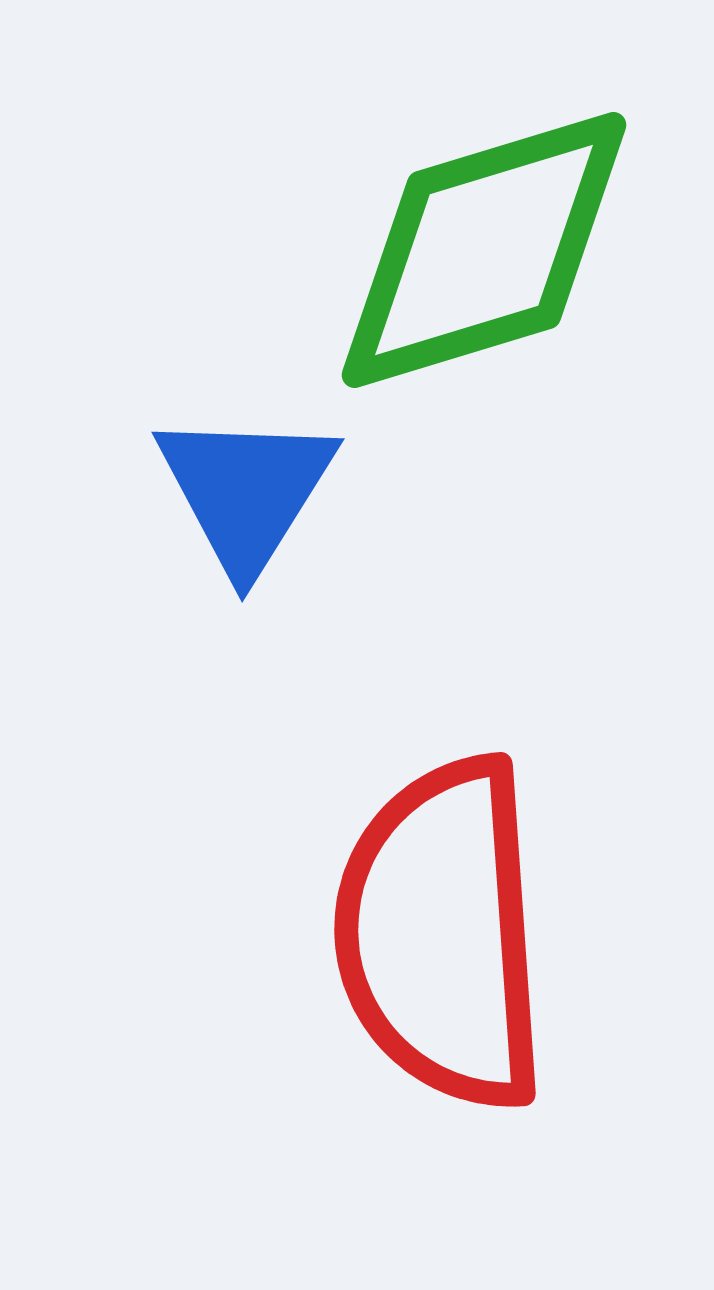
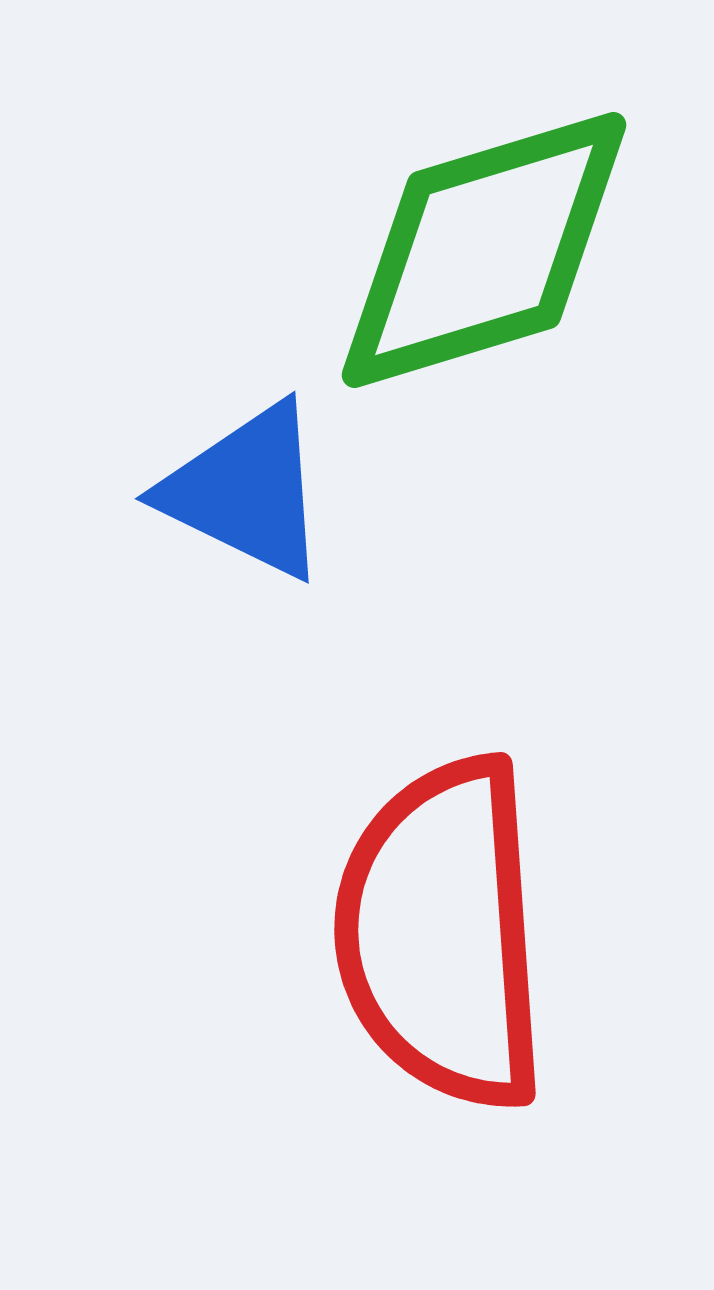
blue triangle: rotated 36 degrees counterclockwise
